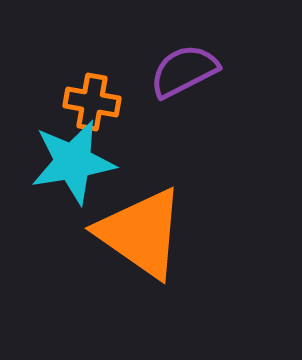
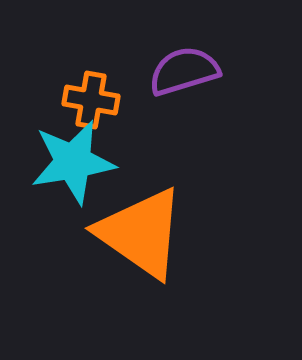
purple semicircle: rotated 10 degrees clockwise
orange cross: moved 1 px left, 2 px up
